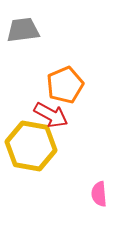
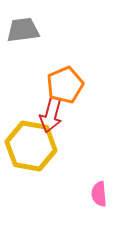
red arrow: rotated 76 degrees clockwise
